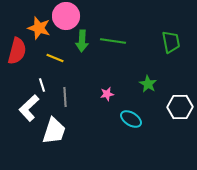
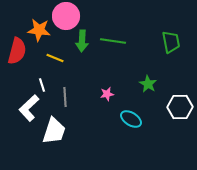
orange star: moved 2 px down; rotated 10 degrees counterclockwise
